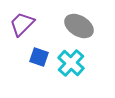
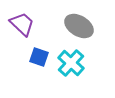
purple trapezoid: rotated 88 degrees clockwise
